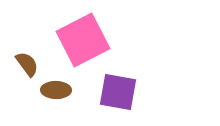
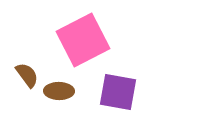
brown semicircle: moved 11 px down
brown ellipse: moved 3 px right, 1 px down
